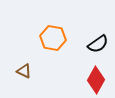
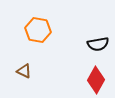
orange hexagon: moved 15 px left, 8 px up
black semicircle: rotated 25 degrees clockwise
